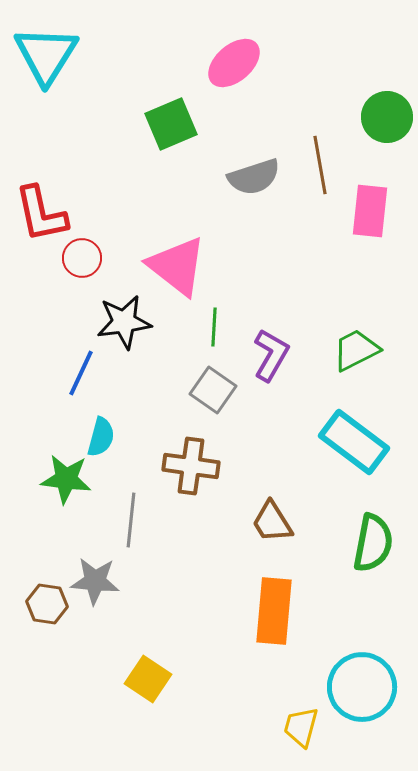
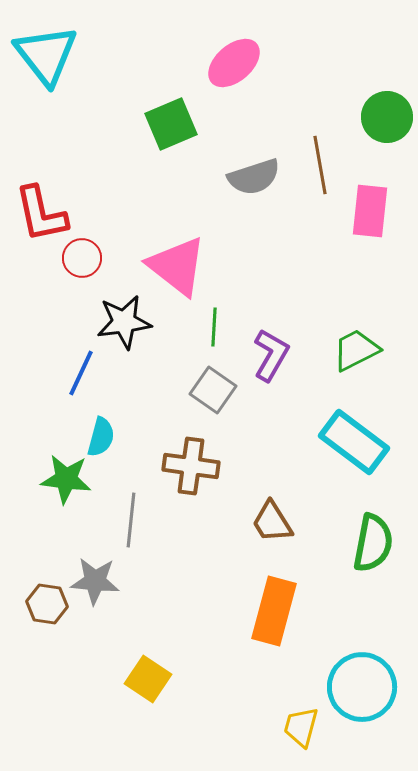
cyan triangle: rotated 10 degrees counterclockwise
orange rectangle: rotated 10 degrees clockwise
